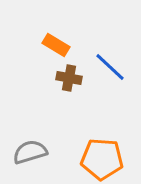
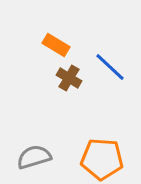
brown cross: rotated 20 degrees clockwise
gray semicircle: moved 4 px right, 5 px down
